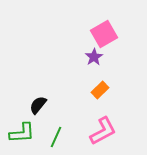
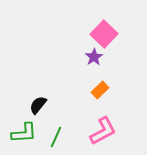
pink square: rotated 16 degrees counterclockwise
green L-shape: moved 2 px right
